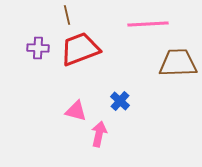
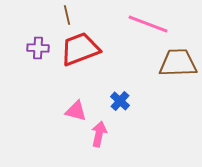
pink line: rotated 24 degrees clockwise
